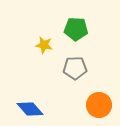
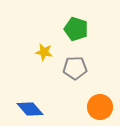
green pentagon: rotated 15 degrees clockwise
yellow star: moved 7 px down
orange circle: moved 1 px right, 2 px down
